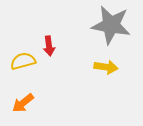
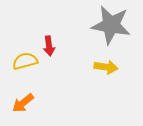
yellow semicircle: moved 2 px right
